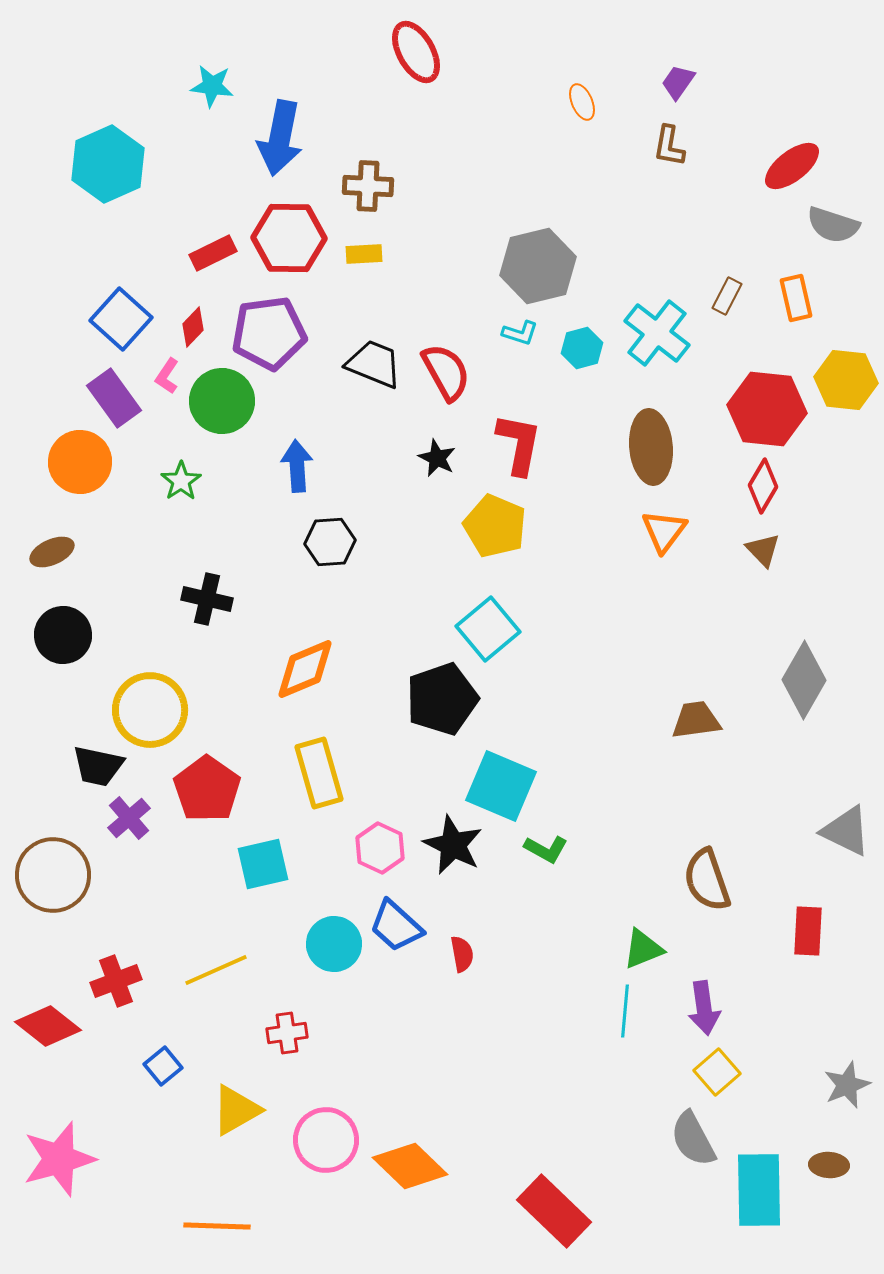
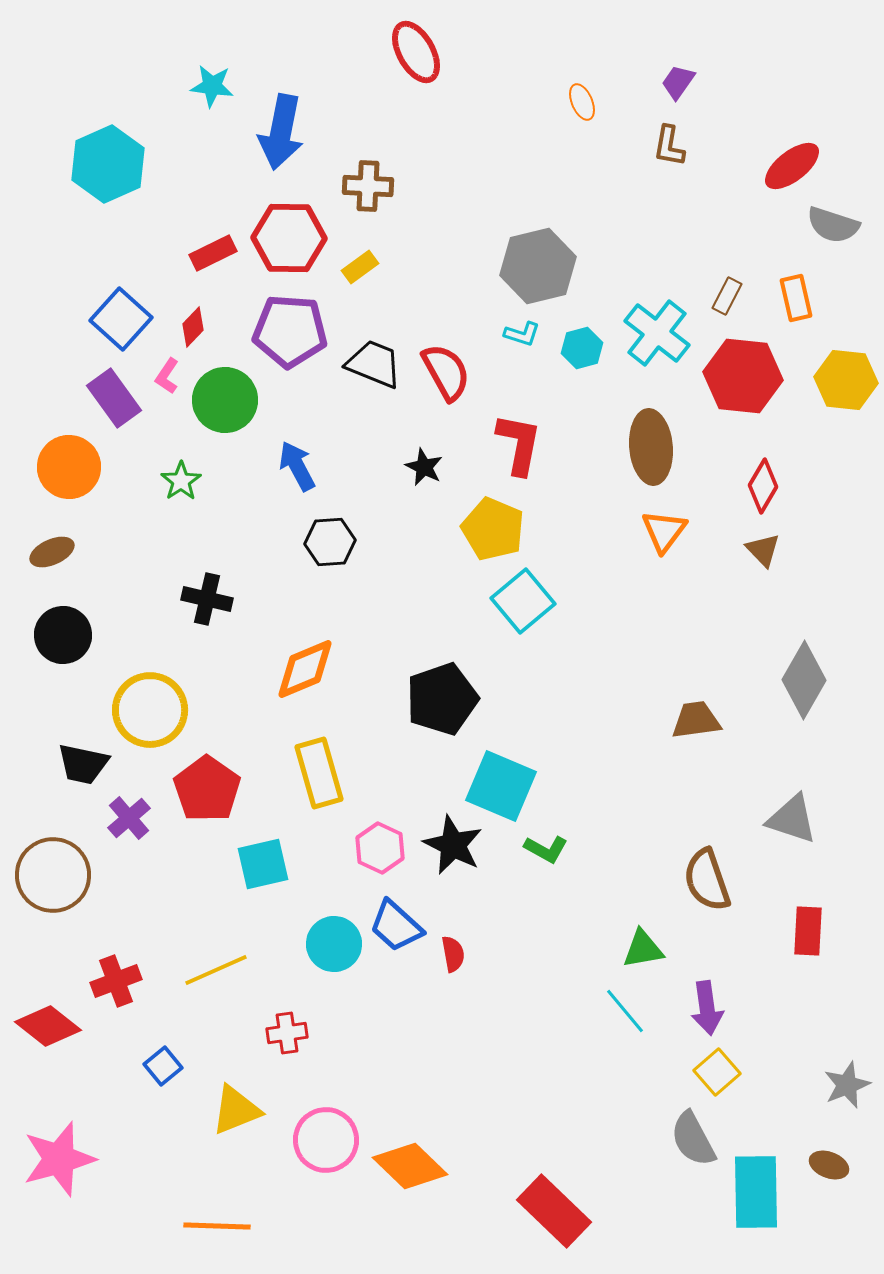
blue arrow at (280, 138): moved 1 px right, 6 px up
yellow rectangle at (364, 254): moved 4 px left, 13 px down; rotated 33 degrees counterclockwise
purple pentagon at (269, 333): moved 21 px right, 2 px up; rotated 12 degrees clockwise
cyan L-shape at (520, 333): moved 2 px right, 1 px down
green circle at (222, 401): moved 3 px right, 1 px up
red hexagon at (767, 409): moved 24 px left, 33 px up
black star at (437, 458): moved 13 px left, 9 px down
orange circle at (80, 462): moved 11 px left, 5 px down
blue arrow at (297, 466): rotated 24 degrees counterclockwise
yellow pentagon at (495, 526): moved 2 px left, 3 px down
cyan square at (488, 629): moved 35 px right, 28 px up
black trapezoid at (98, 766): moved 15 px left, 2 px up
gray triangle at (846, 831): moved 54 px left, 12 px up; rotated 8 degrees counterclockwise
green triangle at (643, 949): rotated 12 degrees clockwise
red semicircle at (462, 954): moved 9 px left
purple arrow at (704, 1008): moved 3 px right
cyan line at (625, 1011): rotated 45 degrees counterclockwise
yellow triangle at (236, 1110): rotated 8 degrees clockwise
brown ellipse at (829, 1165): rotated 18 degrees clockwise
cyan rectangle at (759, 1190): moved 3 px left, 2 px down
